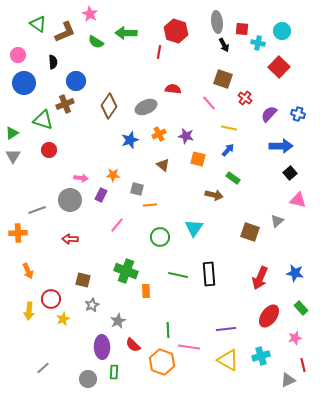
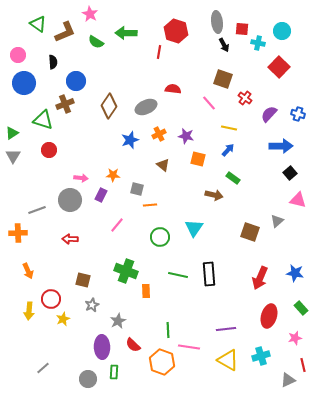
red ellipse at (269, 316): rotated 20 degrees counterclockwise
